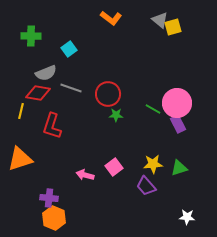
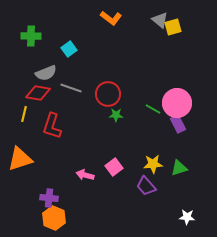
yellow line: moved 3 px right, 3 px down
